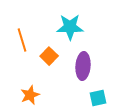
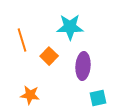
orange star: rotated 30 degrees clockwise
